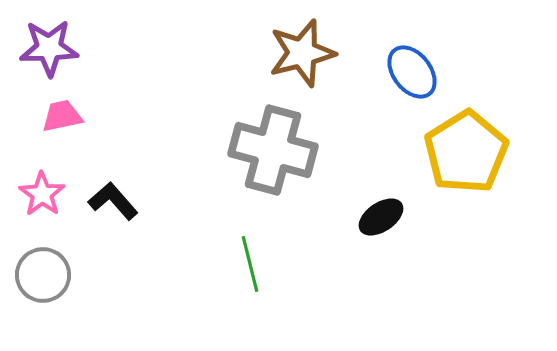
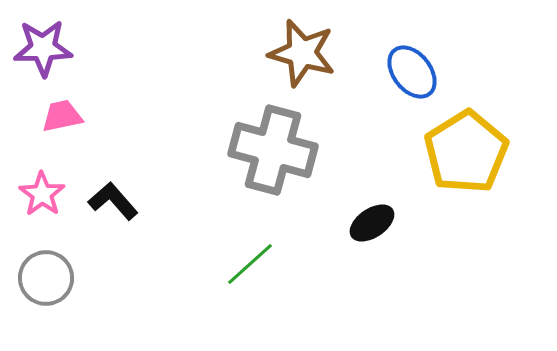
purple star: moved 6 px left
brown star: rotated 30 degrees clockwise
black ellipse: moved 9 px left, 6 px down
green line: rotated 62 degrees clockwise
gray circle: moved 3 px right, 3 px down
